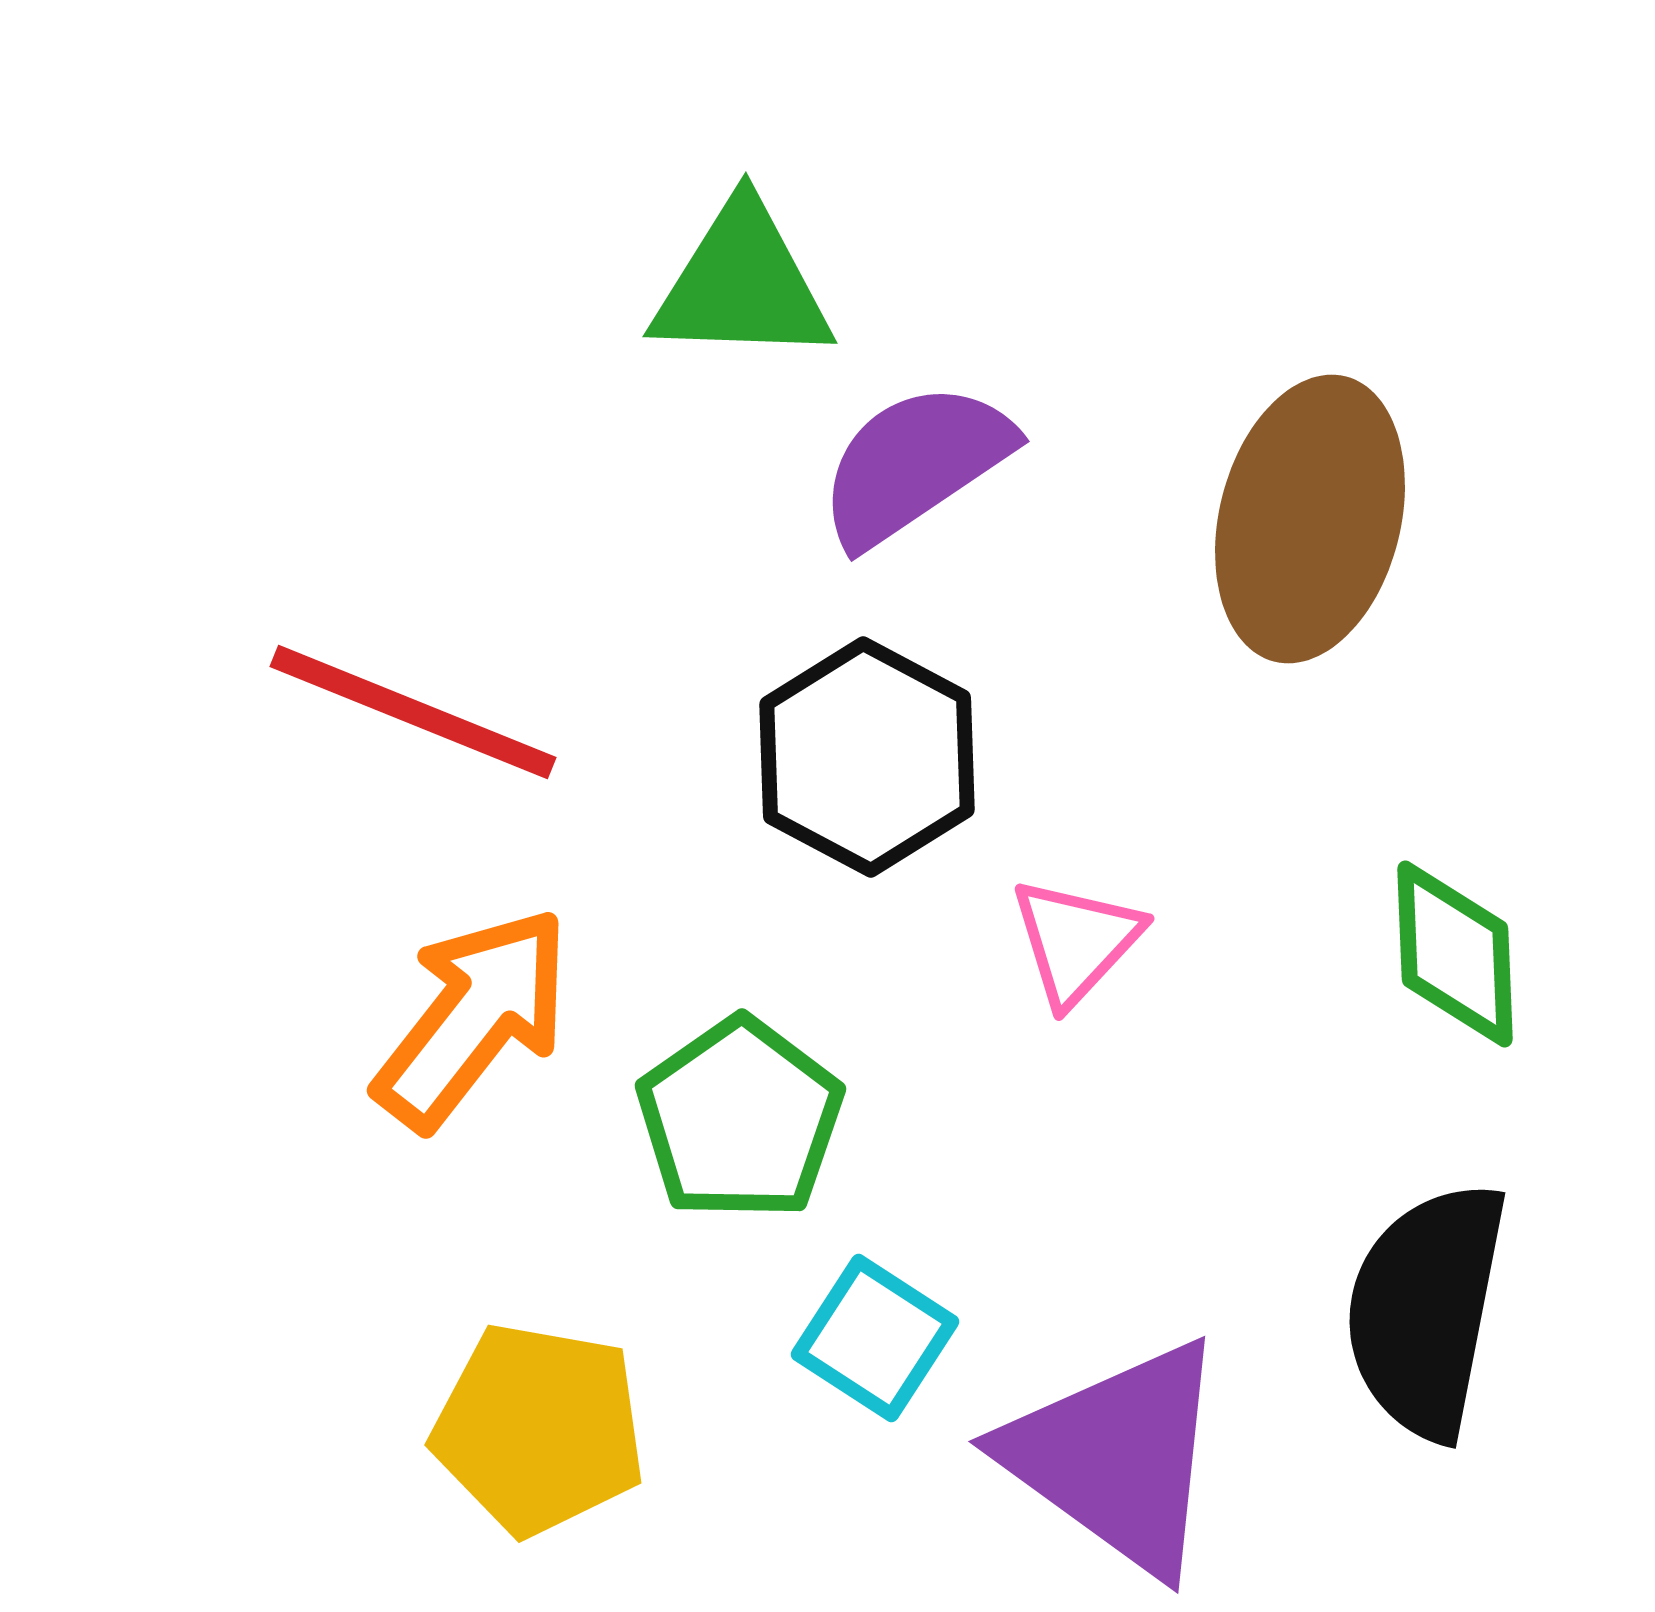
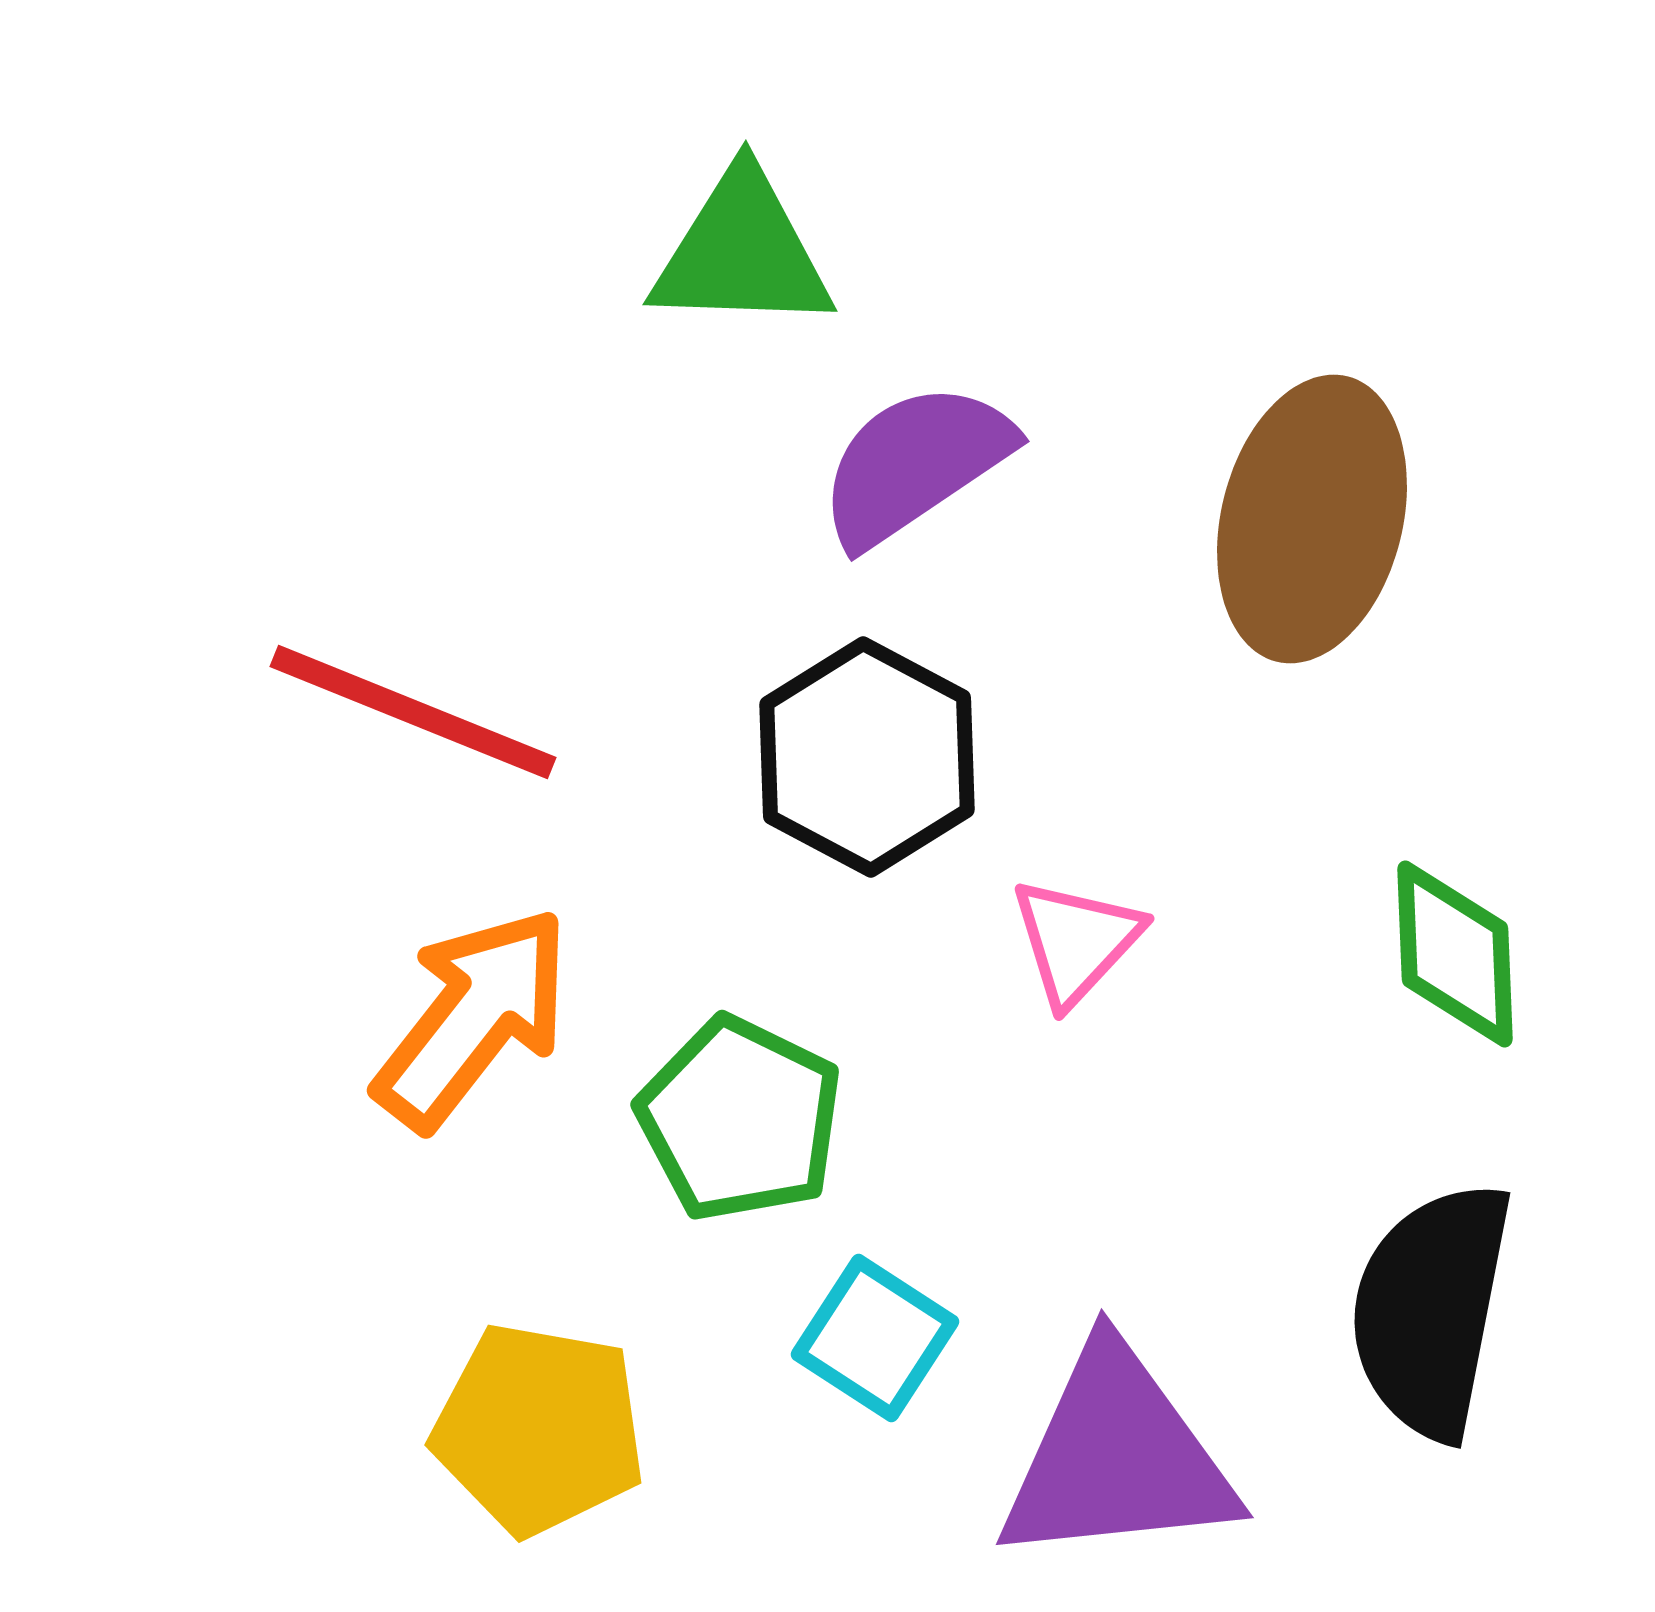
green triangle: moved 32 px up
brown ellipse: moved 2 px right
green pentagon: rotated 11 degrees counterclockwise
black semicircle: moved 5 px right
purple triangle: rotated 42 degrees counterclockwise
